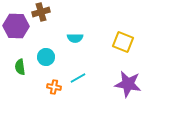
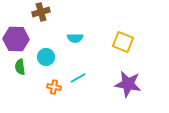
purple hexagon: moved 13 px down
